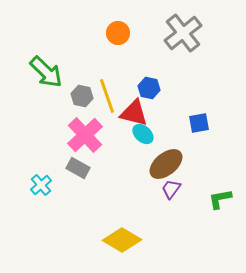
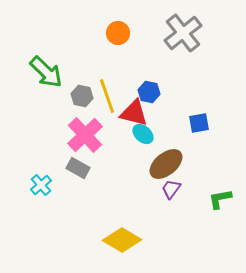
blue hexagon: moved 4 px down
